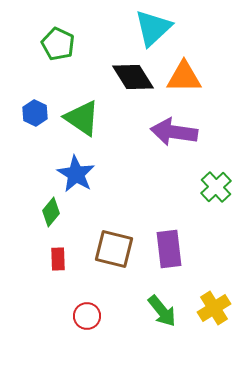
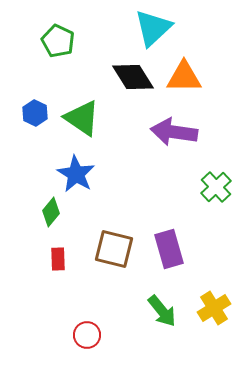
green pentagon: moved 3 px up
purple rectangle: rotated 9 degrees counterclockwise
red circle: moved 19 px down
